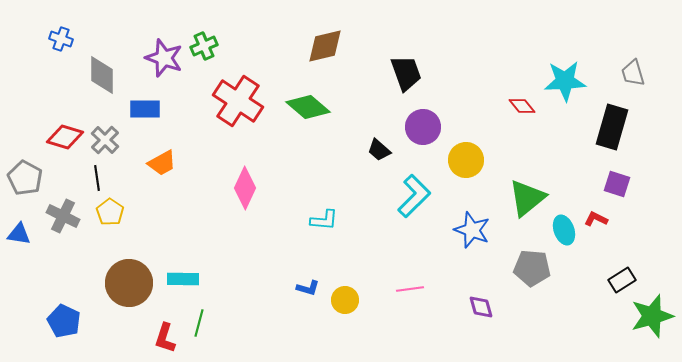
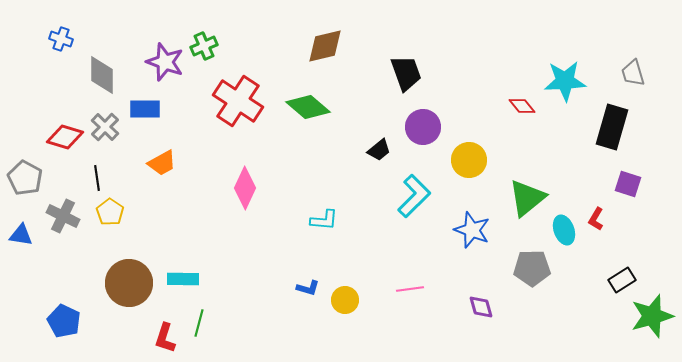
purple star at (164, 58): moved 1 px right, 4 px down
gray cross at (105, 140): moved 13 px up
black trapezoid at (379, 150): rotated 80 degrees counterclockwise
yellow circle at (466, 160): moved 3 px right
purple square at (617, 184): moved 11 px right
red L-shape at (596, 219): rotated 85 degrees counterclockwise
blue triangle at (19, 234): moved 2 px right, 1 px down
gray pentagon at (532, 268): rotated 6 degrees counterclockwise
